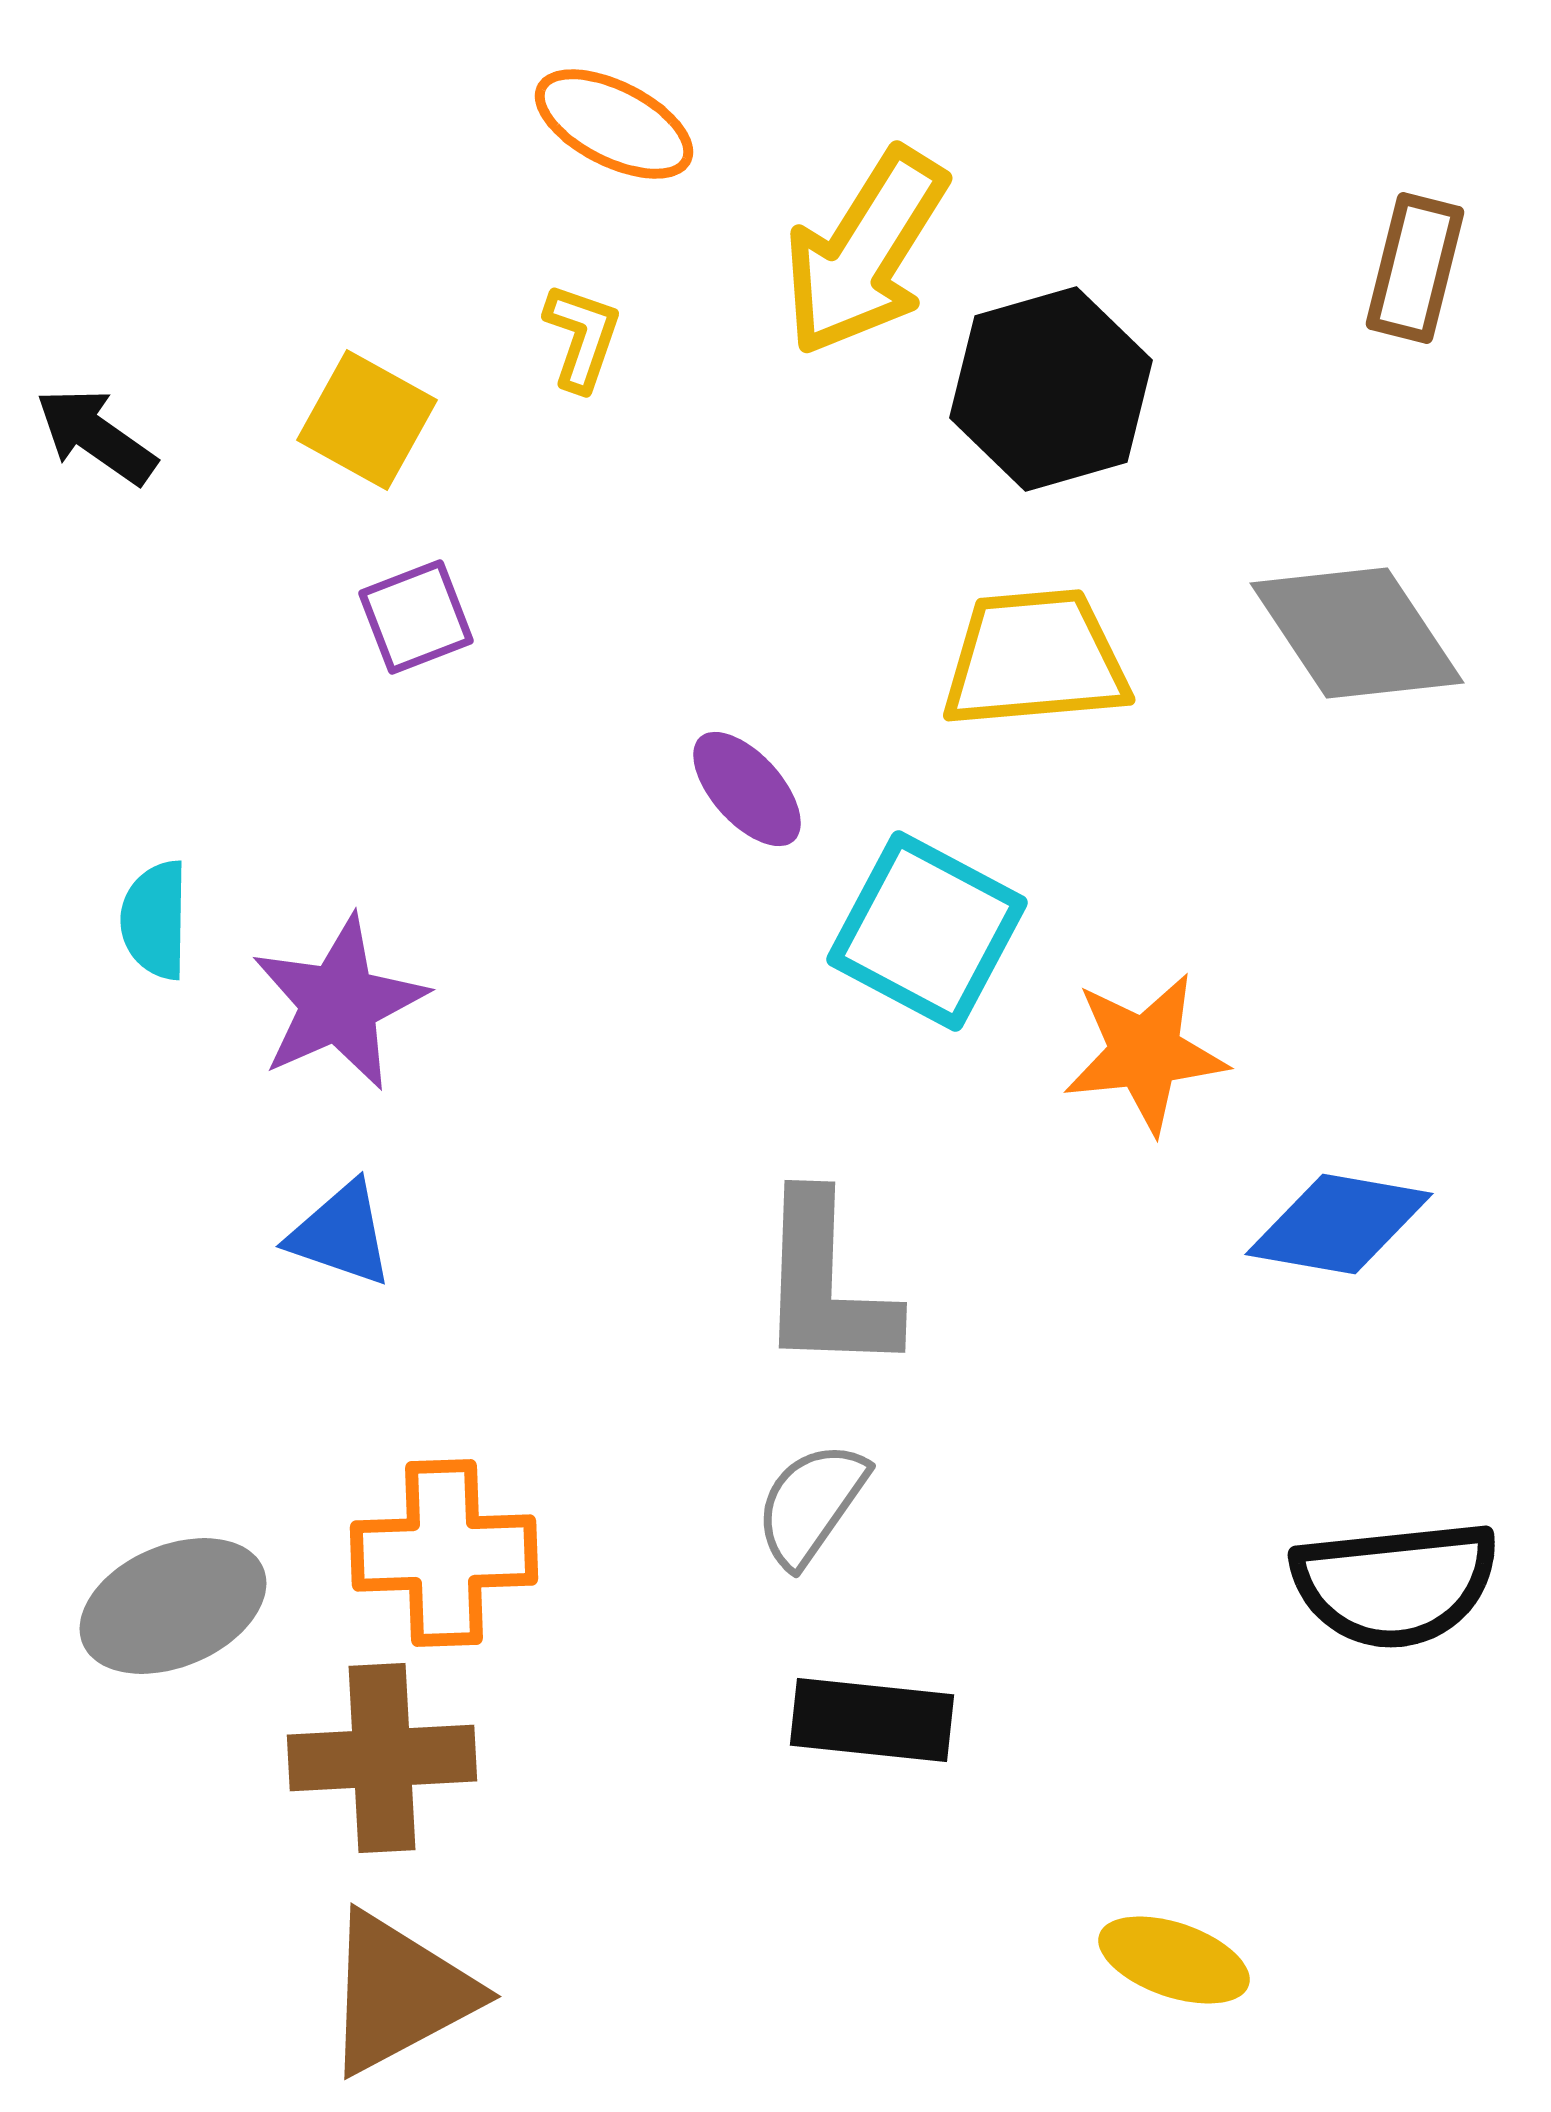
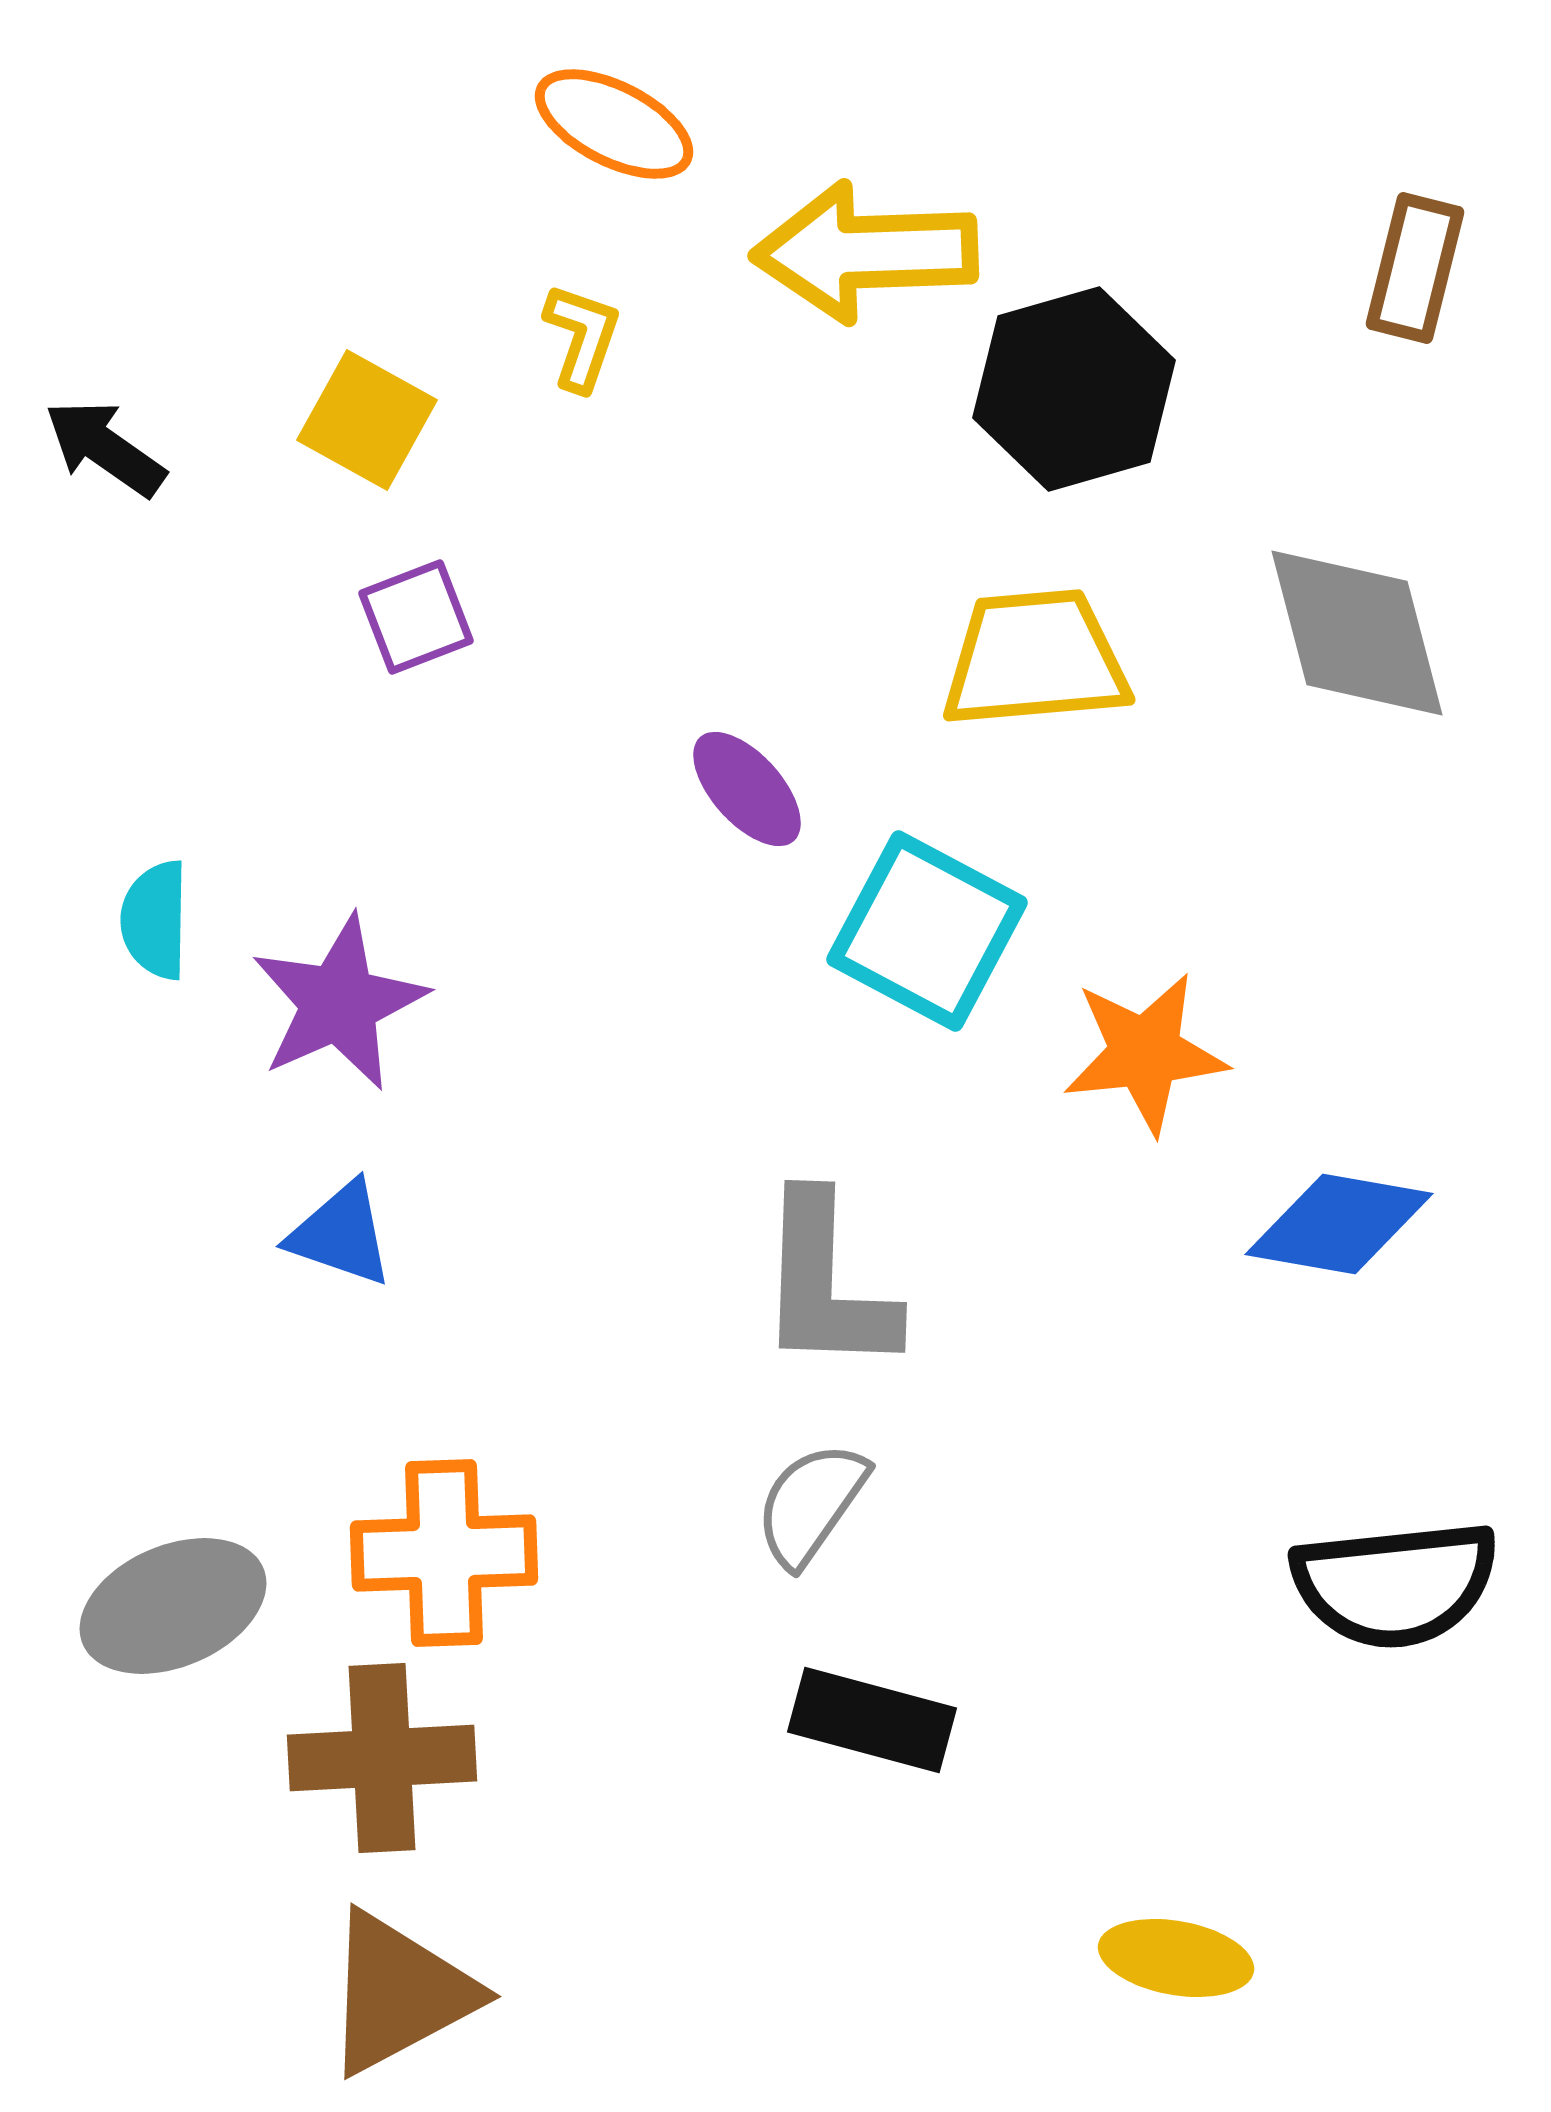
yellow arrow: rotated 56 degrees clockwise
black hexagon: moved 23 px right
black arrow: moved 9 px right, 12 px down
gray diamond: rotated 19 degrees clockwise
black rectangle: rotated 9 degrees clockwise
yellow ellipse: moved 2 px right, 2 px up; rotated 9 degrees counterclockwise
